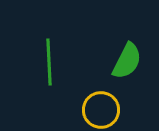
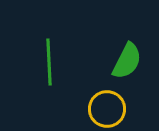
yellow circle: moved 6 px right, 1 px up
